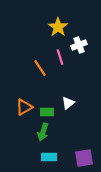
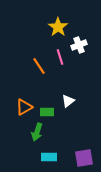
orange line: moved 1 px left, 2 px up
white triangle: moved 2 px up
green arrow: moved 6 px left
